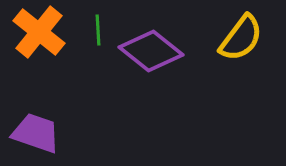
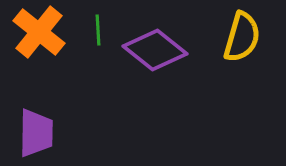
yellow semicircle: moved 1 px right, 1 px up; rotated 21 degrees counterclockwise
purple diamond: moved 4 px right, 1 px up
purple trapezoid: rotated 72 degrees clockwise
